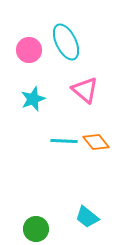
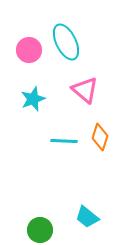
orange diamond: moved 4 px right, 5 px up; rotated 56 degrees clockwise
green circle: moved 4 px right, 1 px down
